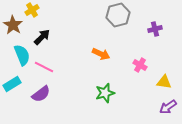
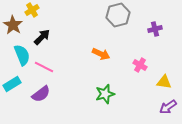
green star: moved 1 px down
